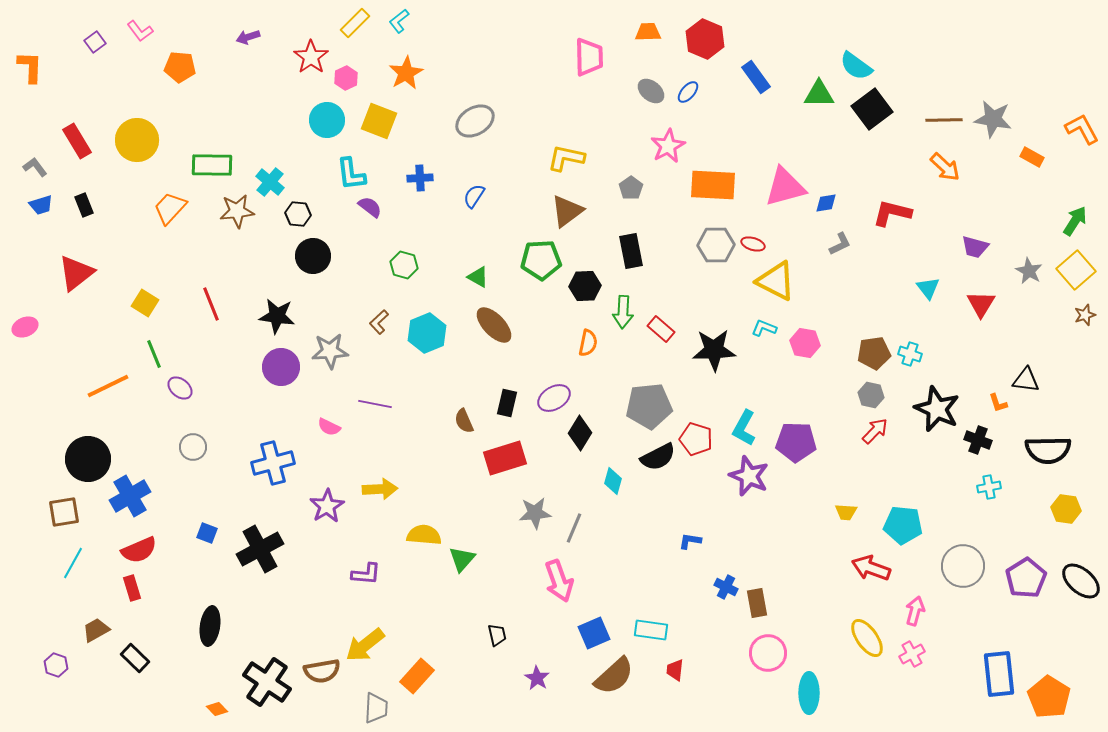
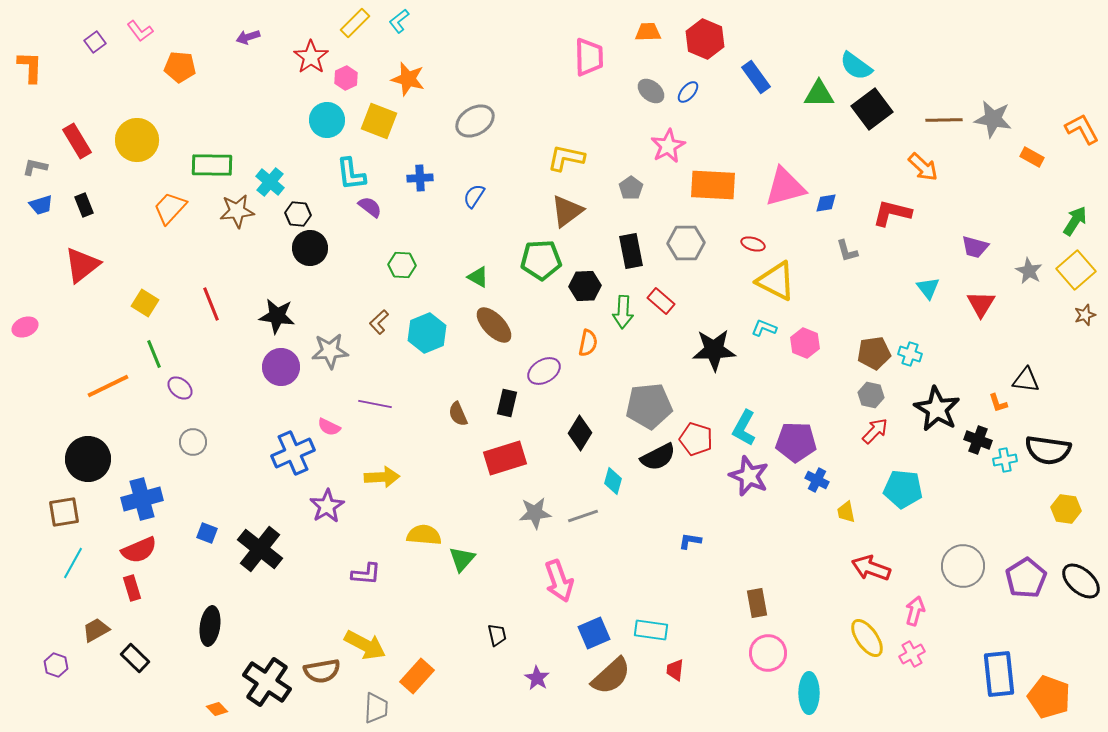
orange star at (406, 73): moved 2 px right, 6 px down; rotated 28 degrees counterclockwise
gray L-shape at (35, 167): rotated 40 degrees counterclockwise
orange arrow at (945, 167): moved 22 px left
gray L-shape at (840, 244): moved 7 px right, 7 px down; rotated 100 degrees clockwise
gray hexagon at (716, 245): moved 30 px left, 2 px up
black circle at (313, 256): moved 3 px left, 8 px up
green hexagon at (404, 265): moved 2 px left; rotated 12 degrees counterclockwise
red triangle at (76, 273): moved 6 px right, 8 px up
red rectangle at (661, 329): moved 28 px up
pink hexagon at (805, 343): rotated 12 degrees clockwise
purple ellipse at (554, 398): moved 10 px left, 27 px up
black star at (937, 409): rotated 6 degrees clockwise
brown semicircle at (464, 421): moved 6 px left, 7 px up
gray circle at (193, 447): moved 5 px up
black semicircle at (1048, 450): rotated 9 degrees clockwise
blue cross at (273, 463): moved 20 px right, 10 px up; rotated 9 degrees counterclockwise
cyan cross at (989, 487): moved 16 px right, 27 px up
yellow arrow at (380, 489): moved 2 px right, 12 px up
blue cross at (130, 496): moved 12 px right, 3 px down; rotated 15 degrees clockwise
yellow trapezoid at (846, 512): rotated 75 degrees clockwise
cyan pentagon at (903, 525): moved 36 px up
gray line at (574, 528): moved 9 px right, 12 px up; rotated 48 degrees clockwise
black cross at (260, 549): rotated 24 degrees counterclockwise
blue cross at (726, 587): moved 91 px right, 107 px up
yellow arrow at (365, 645): rotated 114 degrees counterclockwise
brown semicircle at (614, 676): moved 3 px left
orange pentagon at (1049, 697): rotated 12 degrees counterclockwise
